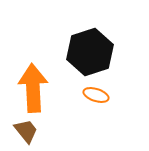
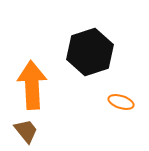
orange arrow: moved 1 px left, 3 px up
orange ellipse: moved 25 px right, 7 px down
